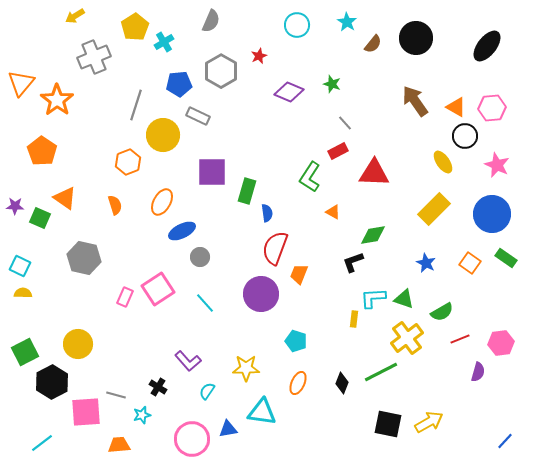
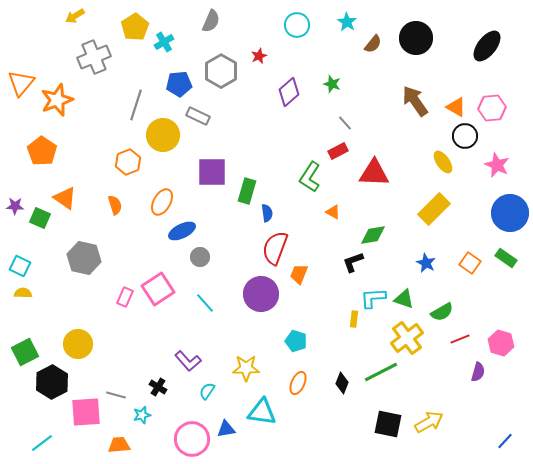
purple diamond at (289, 92): rotated 64 degrees counterclockwise
orange star at (57, 100): rotated 16 degrees clockwise
blue circle at (492, 214): moved 18 px right, 1 px up
pink hexagon at (501, 343): rotated 25 degrees clockwise
blue triangle at (228, 429): moved 2 px left
